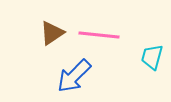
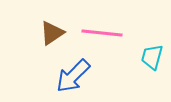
pink line: moved 3 px right, 2 px up
blue arrow: moved 1 px left
